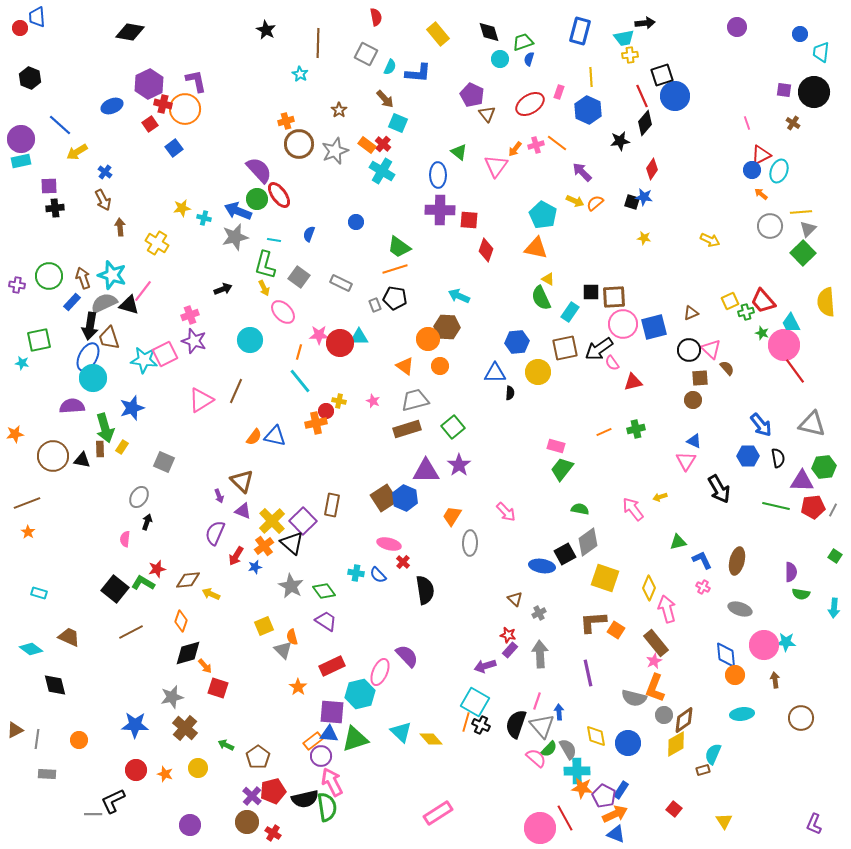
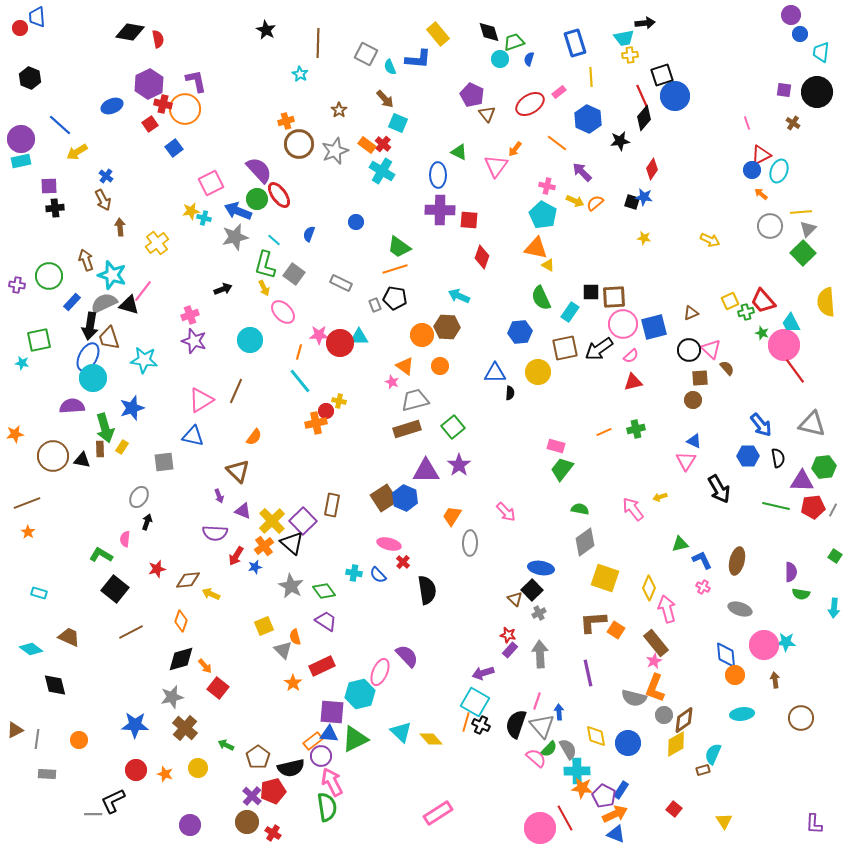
red semicircle at (376, 17): moved 218 px left, 22 px down
purple circle at (737, 27): moved 54 px right, 12 px up
blue rectangle at (580, 31): moved 5 px left, 12 px down; rotated 32 degrees counterclockwise
green trapezoid at (523, 42): moved 9 px left
cyan semicircle at (390, 67): rotated 133 degrees clockwise
blue L-shape at (418, 73): moved 14 px up
pink rectangle at (559, 92): rotated 32 degrees clockwise
black circle at (814, 92): moved 3 px right
blue hexagon at (588, 110): moved 9 px down
black diamond at (645, 123): moved 1 px left, 5 px up
pink cross at (536, 145): moved 11 px right, 41 px down; rotated 28 degrees clockwise
green triangle at (459, 152): rotated 12 degrees counterclockwise
blue cross at (105, 172): moved 1 px right, 4 px down
yellow star at (182, 208): moved 9 px right, 3 px down
cyan line at (274, 240): rotated 32 degrees clockwise
yellow cross at (157, 243): rotated 20 degrees clockwise
red diamond at (486, 250): moved 4 px left, 7 px down
gray square at (299, 277): moved 5 px left, 3 px up
brown arrow at (83, 278): moved 3 px right, 18 px up
yellow triangle at (548, 279): moved 14 px up
orange circle at (428, 339): moved 6 px left, 4 px up
blue hexagon at (517, 342): moved 3 px right, 10 px up
pink square at (165, 354): moved 46 px right, 171 px up
pink semicircle at (612, 363): moved 19 px right, 7 px up; rotated 98 degrees counterclockwise
pink star at (373, 401): moved 19 px right, 19 px up
blue triangle at (275, 436): moved 82 px left
gray square at (164, 462): rotated 30 degrees counterclockwise
brown triangle at (242, 481): moved 4 px left, 10 px up
purple semicircle at (215, 533): rotated 110 degrees counterclockwise
gray diamond at (588, 542): moved 3 px left
green triangle at (678, 542): moved 2 px right, 2 px down
black square at (565, 554): moved 33 px left, 36 px down; rotated 15 degrees counterclockwise
blue ellipse at (542, 566): moved 1 px left, 2 px down
cyan cross at (356, 573): moved 2 px left
green L-shape at (143, 583): moved 42 px left, 28 px up
black semicircle at (425, 590): moved 2 px right
orange semicircle at (292, 637): moved 3 px right
black diamond at (188, 653): moved 7 px left, 6 px down
red rectangle at (332, 666): moved 10 px left
purple arrow at (485, 666): moved 2 px left, 7 px down
orange star at (298, 687): moved 5 px left, 4 px up
red square at (218, 688): rotated 20 degrees clockwise
green triangle at (355, 739): rotated 8 degrees counterclockwise
black semicircle at (305, 799): moved 14 px left, 31 px up
purple L-shape at (814, 824): rotated 20 degrees counterclockwise
